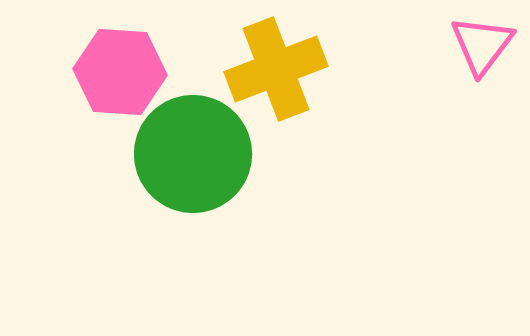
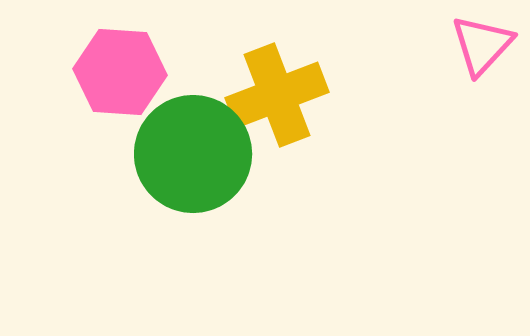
pink triangle: rotated 6 degrees clockwise
yellow cross: moved 1 px right, 26 px down
